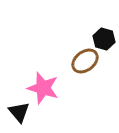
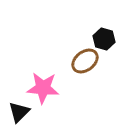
pink star: rotated 12 degrees counterclockwise
black triangle: rotated 25 degrees clockwise
